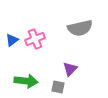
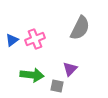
gray semicircle: rotated 50 degrees counterclockwise
green arrow: moved 6 px right, 6 px up
gray square: moved 1 px left, 1 px up
